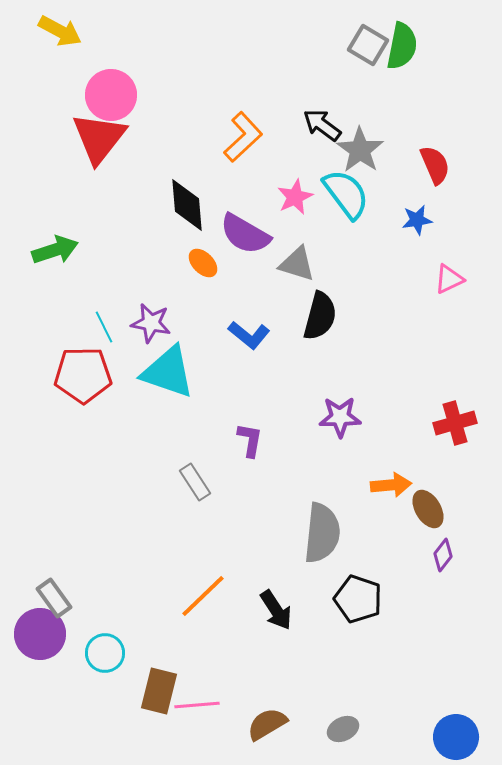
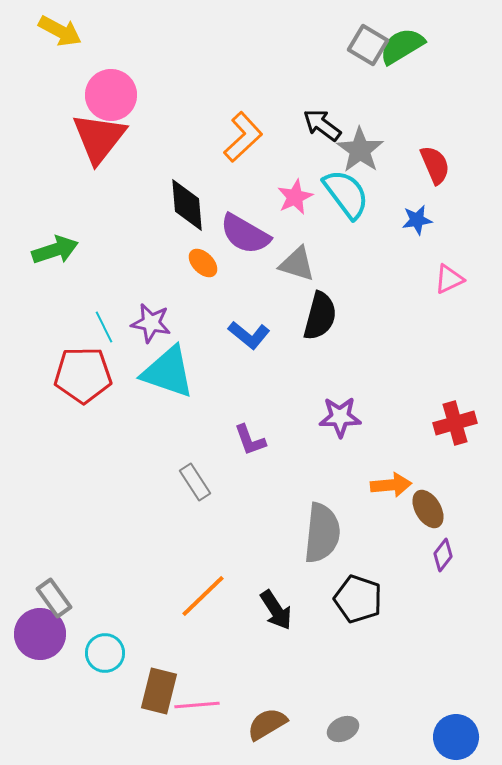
green semicircle at (402, 46): rotated 132 degrees counterclockwise
purple L-shape at (250, 440): rotated 150 degrees clockwise
